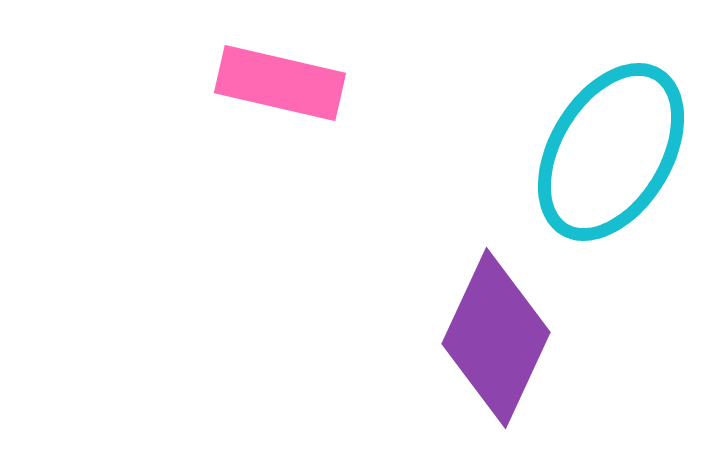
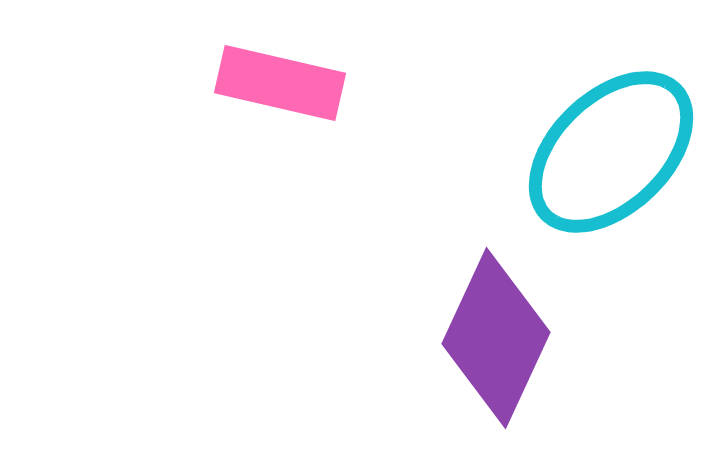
cyan ellipse: rotated 15 degrees clockwise
